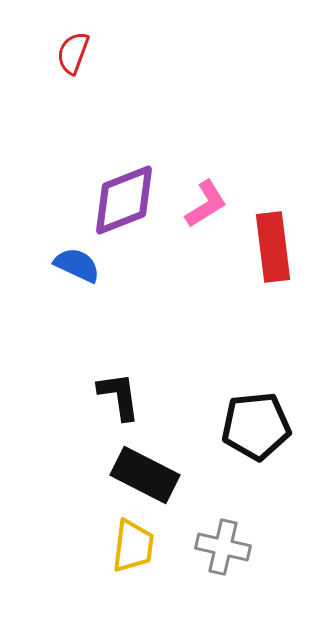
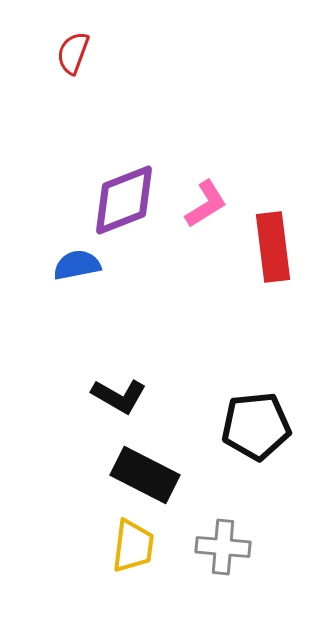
blue semicircle: rotated 36 degrees counterclockwise
black L-shape: rotated 128 degrees clockwise
gray cross: rotated 8 degrees counterclockwise
